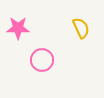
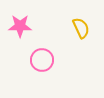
pink star: moved 2 px right, 2 px up
